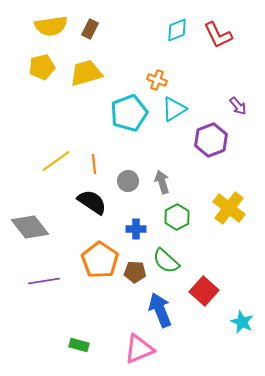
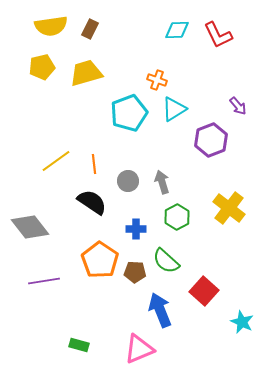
cyan diamond: rotated 20 degrees clockwise
